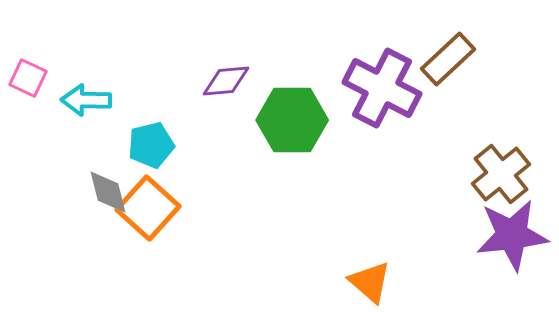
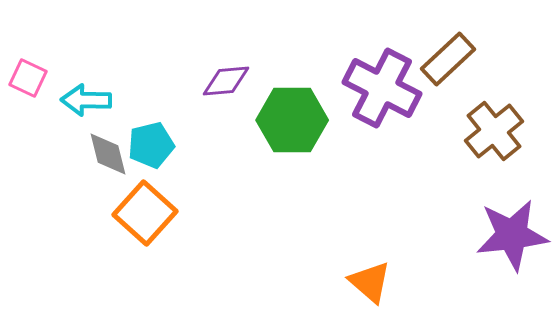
brown cross: moved 7 px left, 43 px up
gray diamond: moved 38 px up
orange square: moved 3 px left, 5 px down
